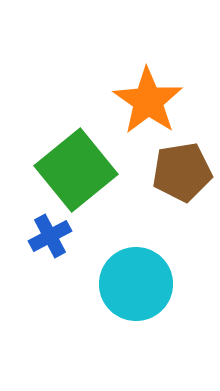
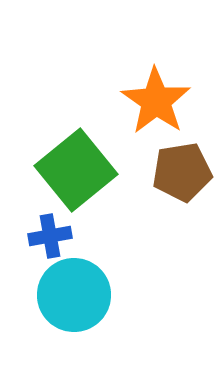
orange star: moved 8 px right
blue cross: rotated 18 degrees clockwise
cyan circle: moved 62 px left, 11 px down
